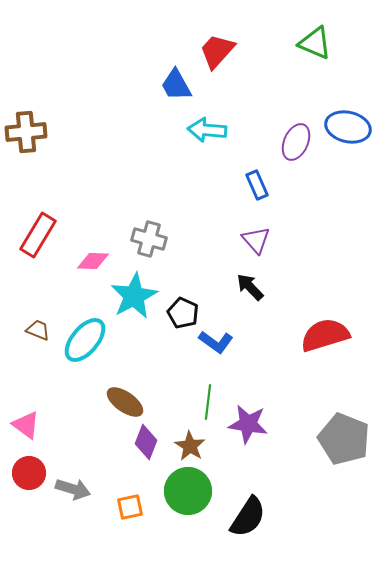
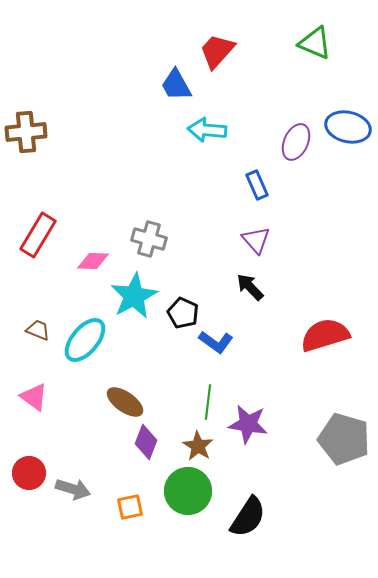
pink triangle: moved 8 px right, 28 px up
gray pentagon: rotated 6 degrees counterclockwise
brown star: moved 8 px right
